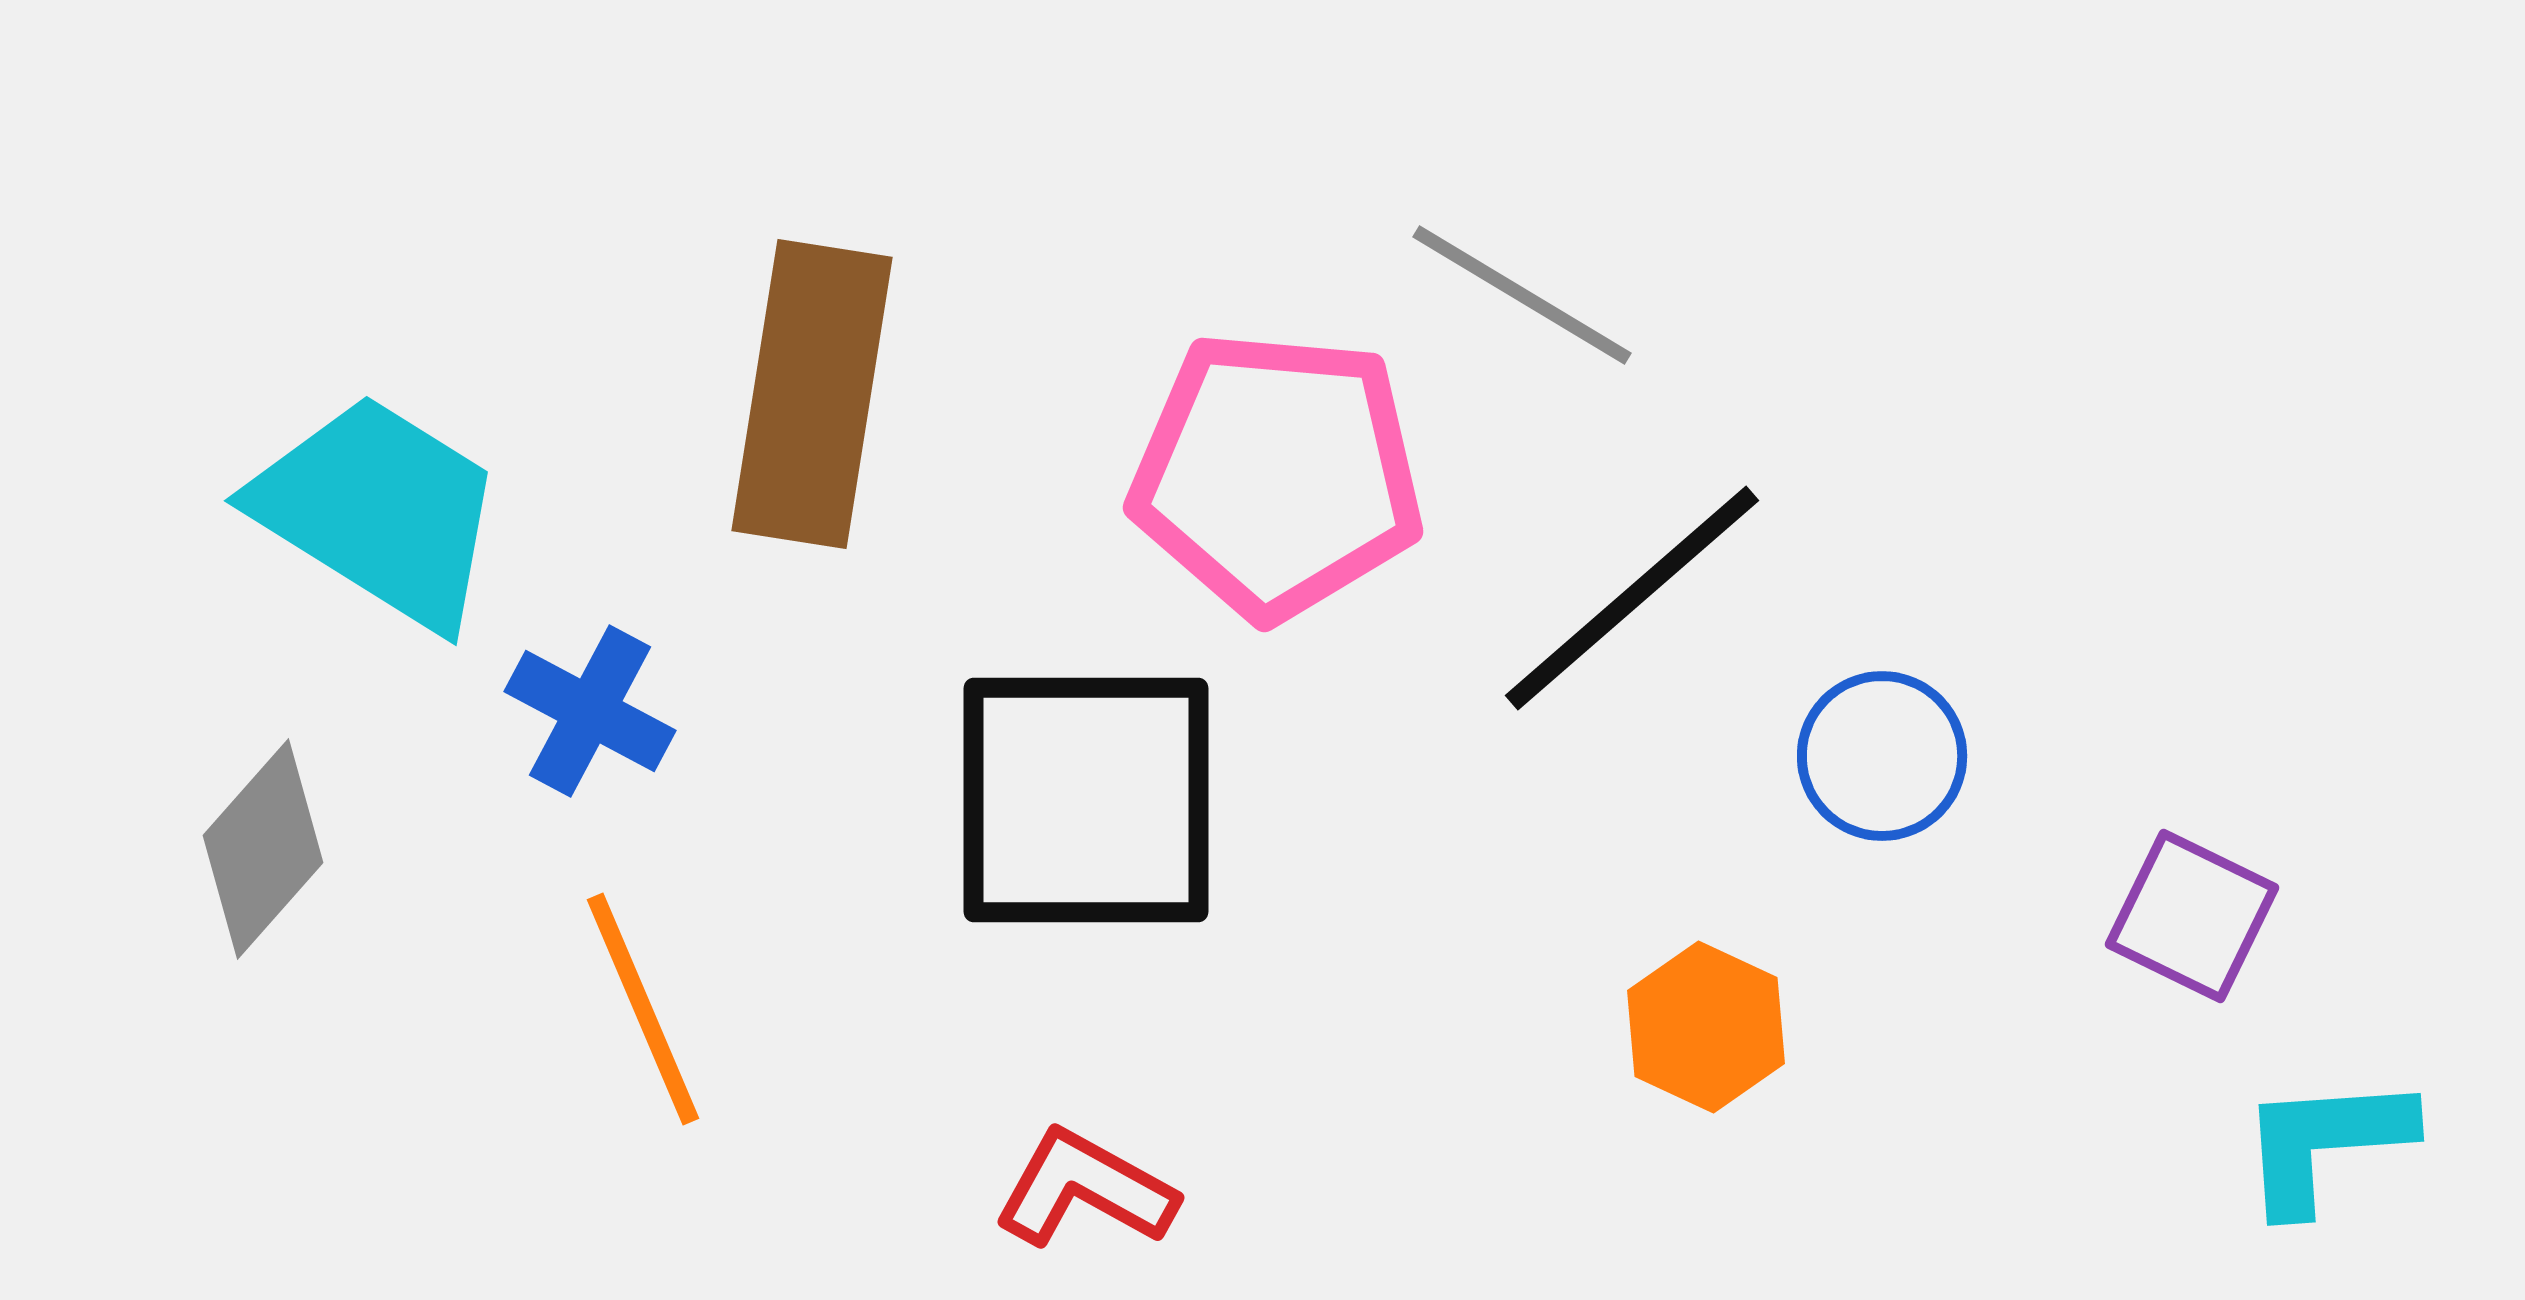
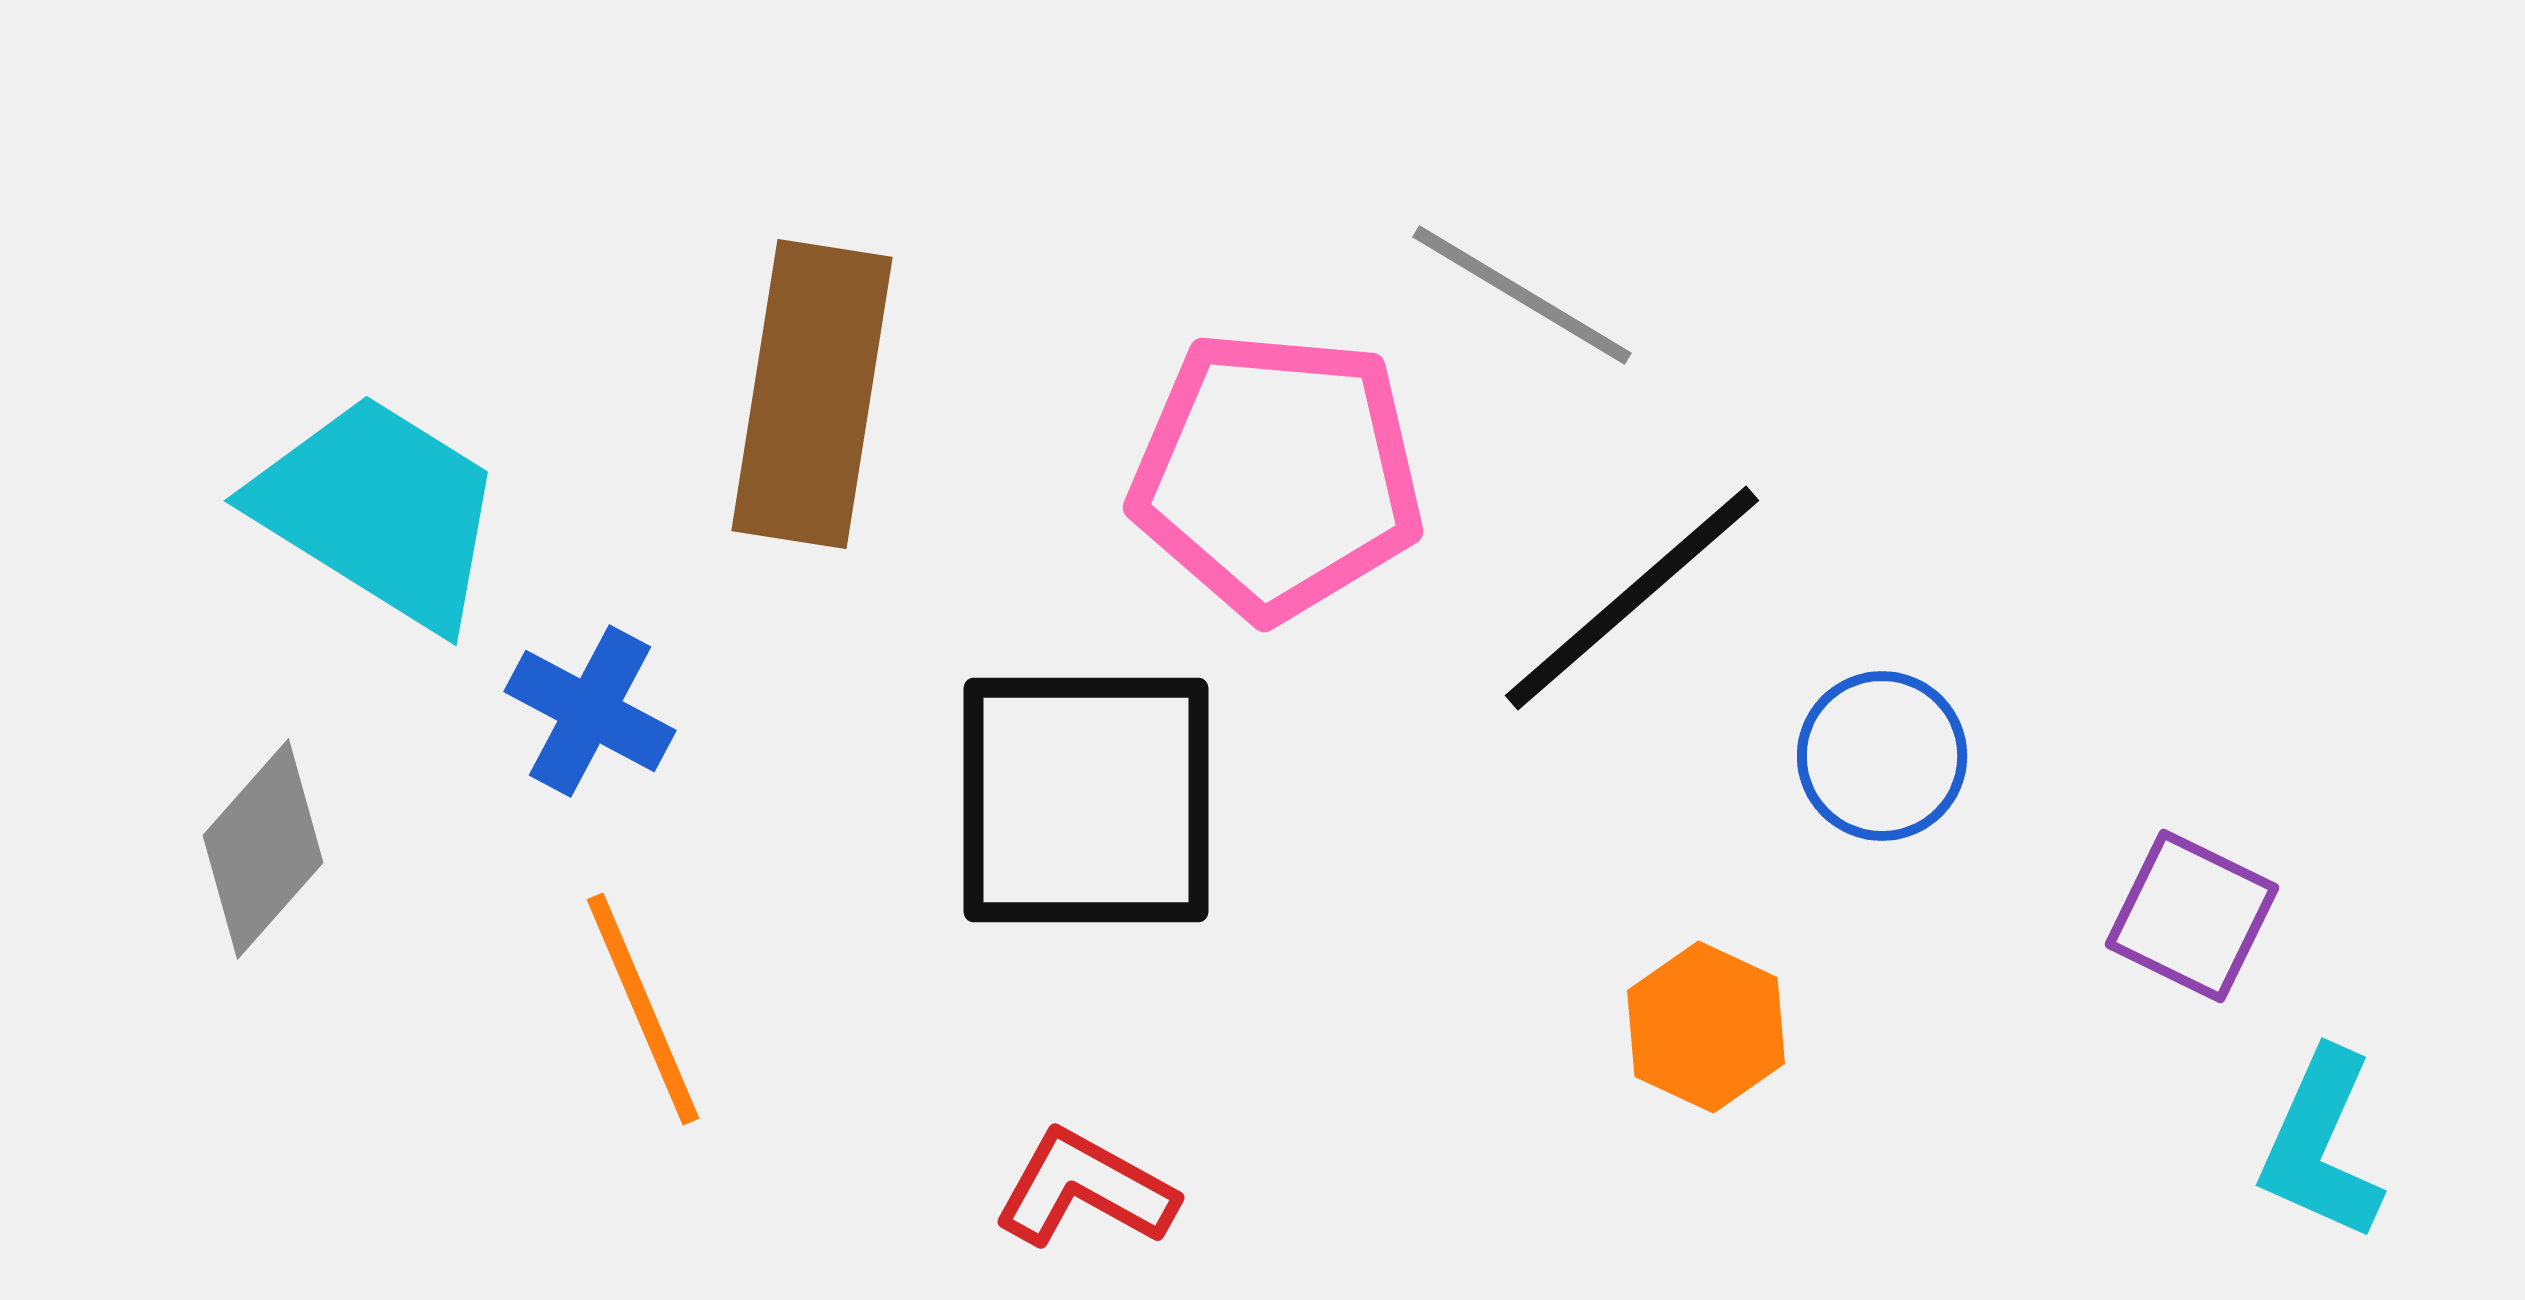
cyan L-shape: moved 4 px left, 2 px down; rotated 62 degrees counterclockwise
